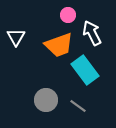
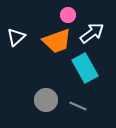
white arrow: rotated 80 degrees clockwise
white triangle: rotated 18 degrees clockwise
orange trapezoid: moved 2 px left, 4 px up
cyan rectangle: moved 2 px up; rotated 8 degrees clockwise
gray line: rotated 12 degrees counterclockwise
